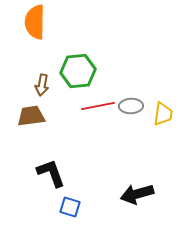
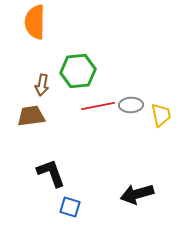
gray ellipse: moved 1 px up
yellow trapezoid: moved 2 px left, 1 px down; rotated 20 degrees counterclockwise
